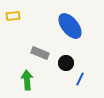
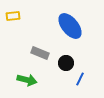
green arrow: rotated 108 degrees clockwise
